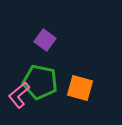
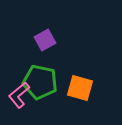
purple square: rotated 25 degrees clockwise
